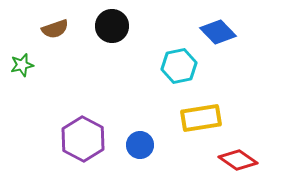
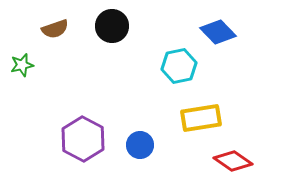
red diamond: moved 5 px left, 1 px down
